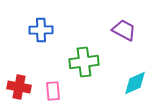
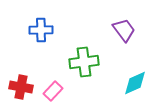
purple trapezoid: rotated 25 degrees clockwise
red cross: moved 2 px right
pink rectangle: rotated 48 degrees clockwise
